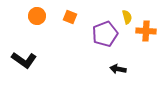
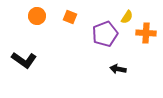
yellow semicircle: rotated 48 degrees clockwise
orange cross: moved 2 px down
